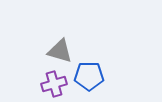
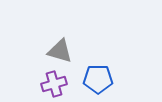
blue pentagon: moved 9 px right, 3 px down
